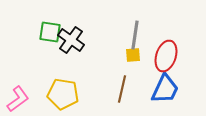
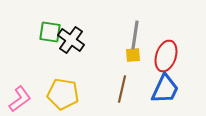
pink L-shape: moved 2 px right
